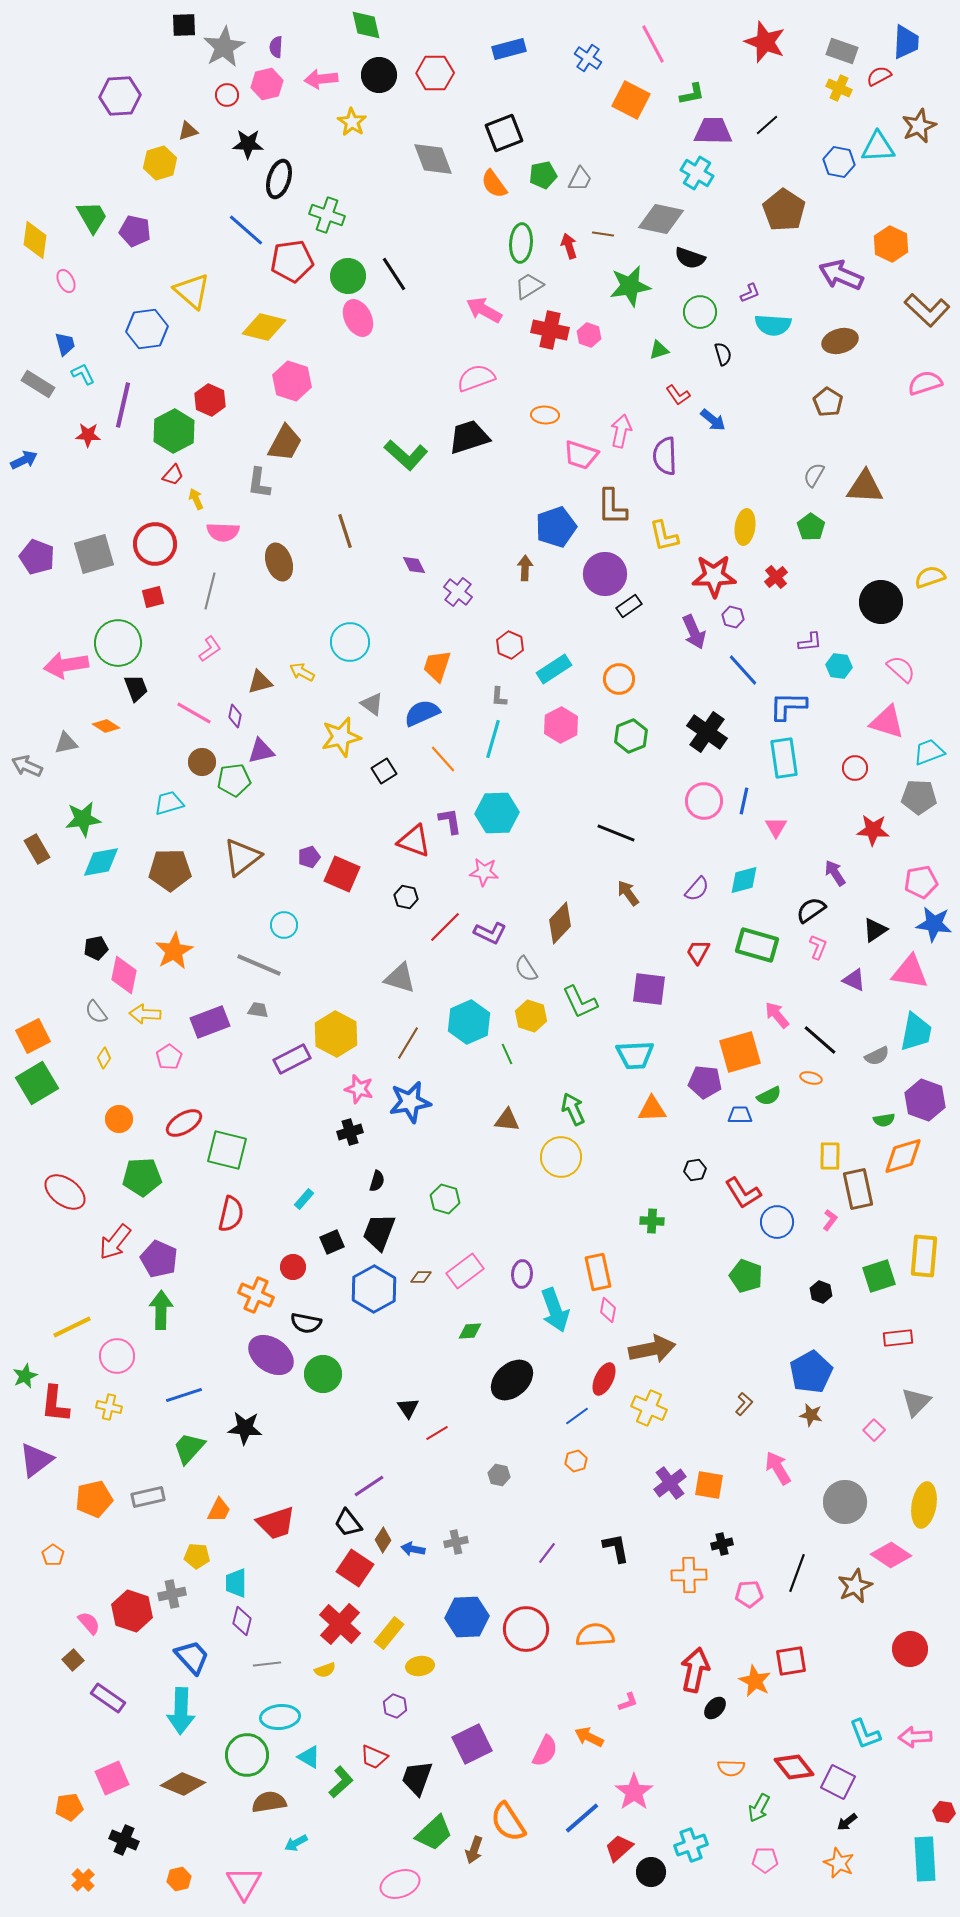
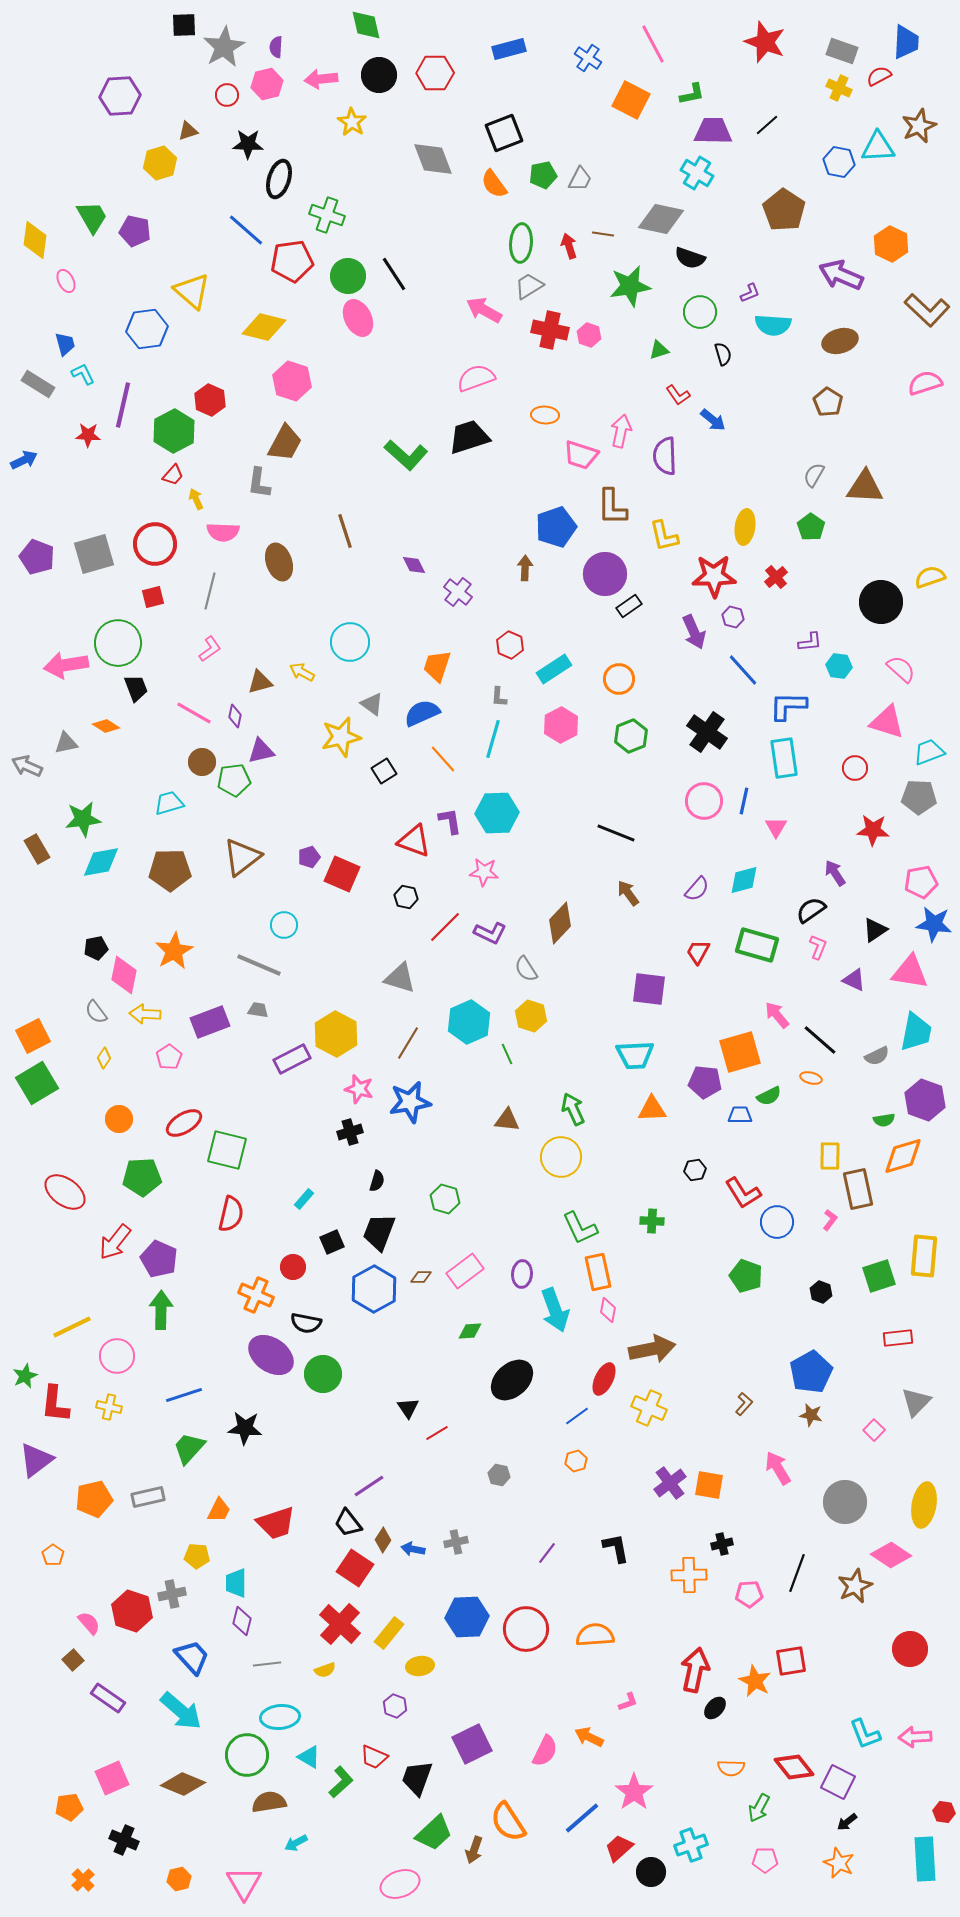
green L-shape at (580, 1002): moved 226 px down
cyan arrow at (181, 1711): rotated 51 degrees counterclockwise
